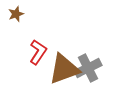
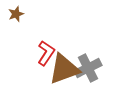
red L-shape: moved 8 px right, 1 px down
